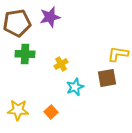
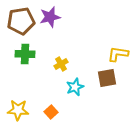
brown pentagon: moved 4 px right, 2 px up
